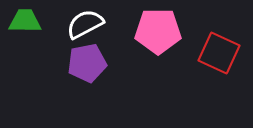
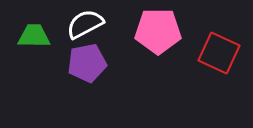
green trapezoid: moved 9 px right, 15 px down
